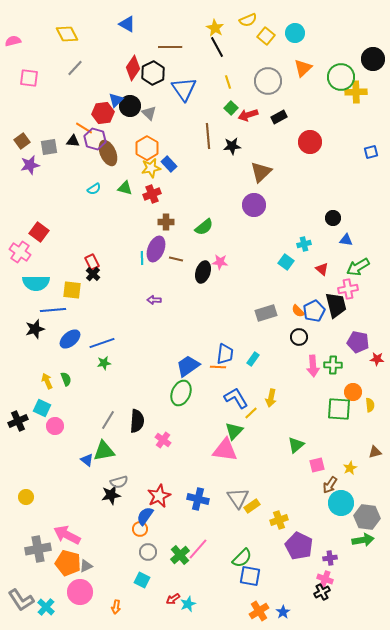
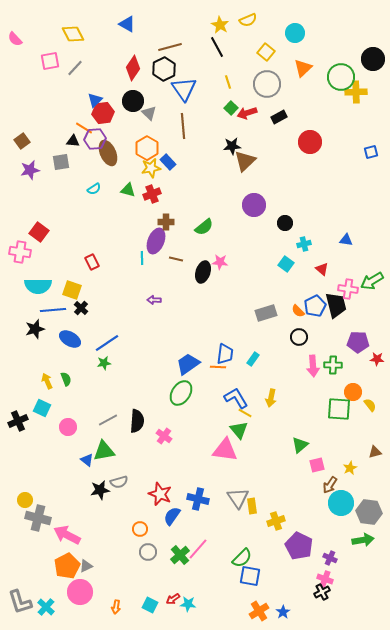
yellow star at (215, 28): moved 5 px right, 3 px up
yellow diamond at (67, 34): moved 6 px right
yellow square at (266, 36): moved 16 px down
pink semicircle at (13, 41): moved 2 px right, 2 px up; rotated 119 degrees counterclockwise
brown line at (170, 47): rotated 15 degrees counterclockwise
black hexagon at (153, 73): moved 11 px right, 4 px up
pink square at (29, 78): moved 21 px right, 17 px up; rotated 18 degrees counterclockwise
gray circle at (268, 81): moved 1 px left, 3 px down
blue triangle at (116, 100): moved 21 px left
black circle at (130, 106): moved 3 px right, 5 px up
red arrow at (248, 115): moved 1 px left, 2 px up
brown line at (208, 136): moved 25 px left, 10 px up
purple hexagon at (95, 139): rotated 20 degrees counterclockwise
gray square at (49, 147): moved 12 px right, 15 px down
blue rectangle at (169, 164): moved 1 px left, 2 px up
purple star at (30, 165): moved 5 px down
brown triangle at (261, 172): moved 16 px left, 11 px up
green triangle at (125, 188): moved 3 px right, 2 px down
black circle at (333, 218): moved 48 px left, 5 px down
purple ellipse at (156, 249): moved 8 px up
pink cross at (20, 252): rotated 25 degrees counterclockwise
cyan square at (286, 262): moved 2 px down
green arrow at (358, 267): moved 14 px right, 14 px down
black cross at (93, 274): moved 12 px left, 34 px down
cyan semicircle at (36, 283): moved 2 px right, 3 px down
pink cross at (348, 289): rotated 18 degrees clockwise
yellow square at (72, 290): rotated 12 degrees clockwise
blue pentagon at (314, 311): moved 1 px right, 5 px up
blue ellipse at (70, 339): rotated 70 degrees clockwise
purple pentagon at (358, 342): rotated 10 degrees counterclockwise
blue line at (102, 343): moved 5 px right; rotated 15 degrees counterclockwise
blue trapezoid at (188, 366): moved 2 px up
green ellipse at (181, 393): rotated 10 degrees clockwise
yellow semicircle at (370, 405): rotated 32 degrees counterclockwise
yellow line at (251, 413): moved 6 px left; rotated 72 degrees clockwise
gray line at (108, 420): rotated 30 degrees clockwise
pink circle at (55, 426): moved 13 px right, 1 px down
green triangle at (234, 431): moved 5 px right, 1 px up; rotated 24 degrees counterclockwise
pink cross at (163, 440): moved 1 px right, 4 px up
green triangle at (296, 445): moved 4 px right
black star at (111, 495): moved 11 px left, 5 px up
red star at (159, 496): moved 1 px right, 2 px up; rotated 25 degrees counterclockwise
yellow circle at (26, 497): moved 1 px left, 3 px down
yellow rectangle at (252, 506): rotated 63 degrees counterclockwise
blue semicircle at (145, 516): moved 27 px right
gray hexagon at (367, 517): moved 2 px right, 5 px up
yellow cross at (279, 520): moved 3 px left, 1 px down
gray cross at (38, 549): moved 31 px up; rotated 25 degrees clockwise
purple cross at (330, 558): rotated 32 degrees clockwise
orange pentagon at (68, 563): moved 1 px left, 3 px down; rotated 30 degrees clockwise
cyan square at (142, 580): moved 8 px right, 25 px down
gray L-shape at (21, 600): moved 1 px left, 2 px down; rotated 16 degrees clockwise
cyan star at (188, 604): rotated 28 degrees clockwise
